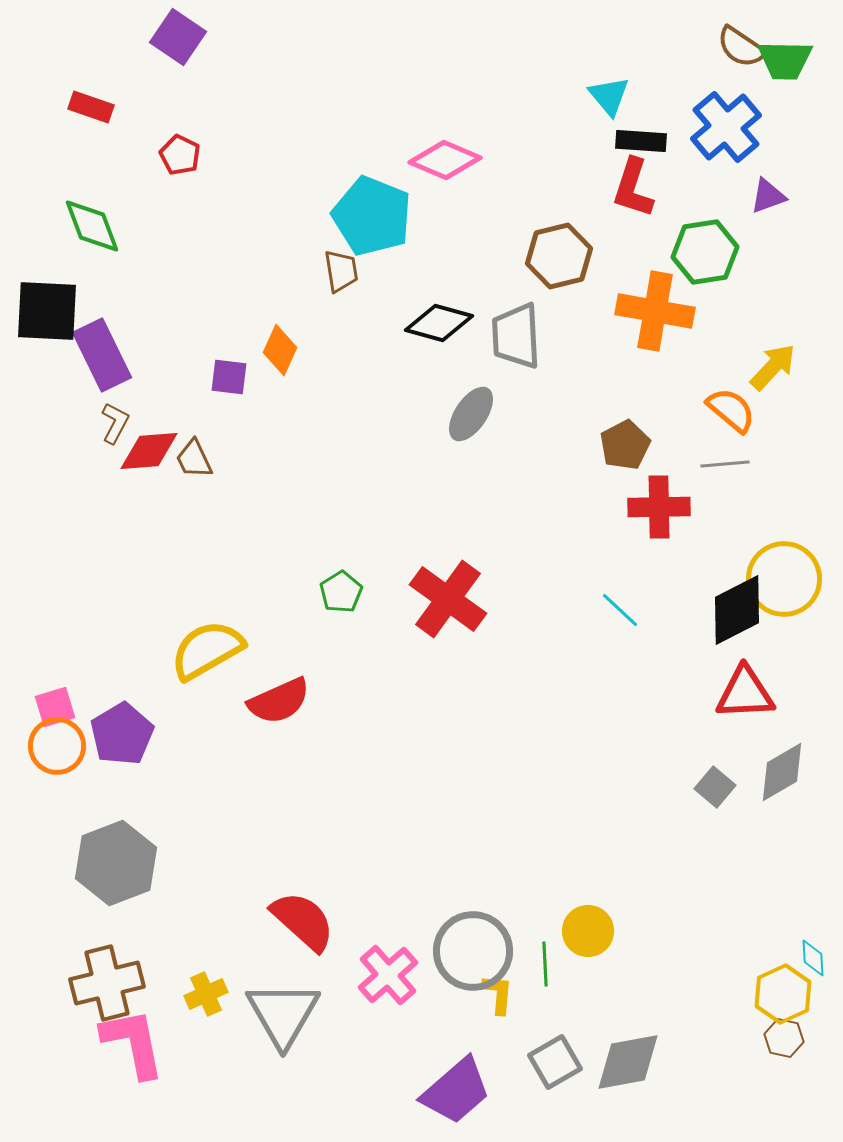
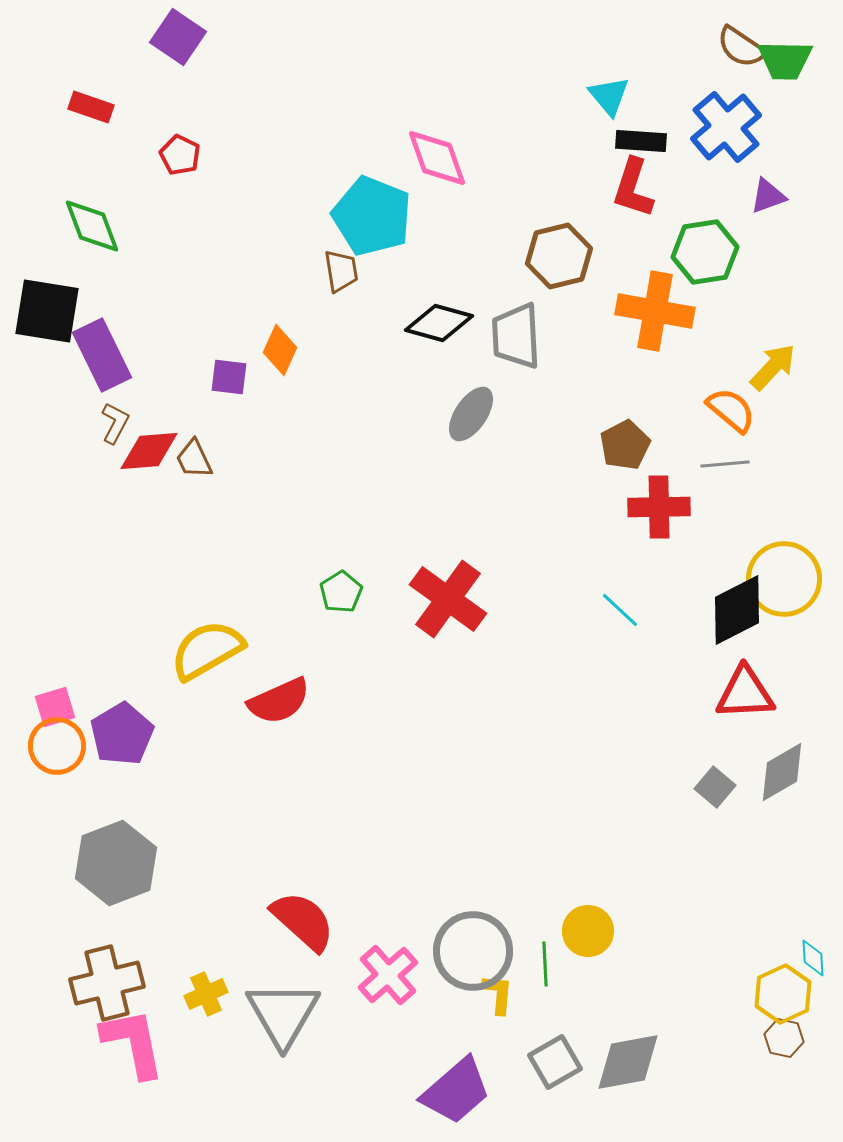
pink diamond at (445, 160): moved 8 px left, 2 px up; rotated 48 degrees clockwise
black square at (47, 311): rotated 6 degrees clockwise
